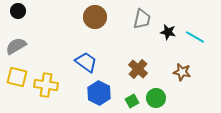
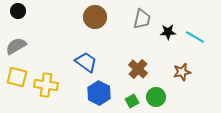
black star: rotated 14 degrees counterclockwise
brown star: rotated 24 degrees counterclockwise
green circle: moved 1 px up
